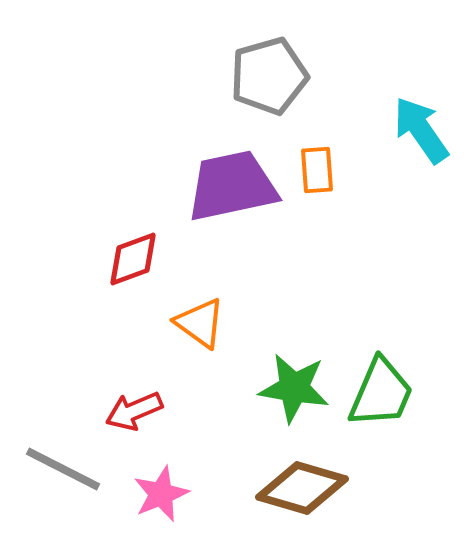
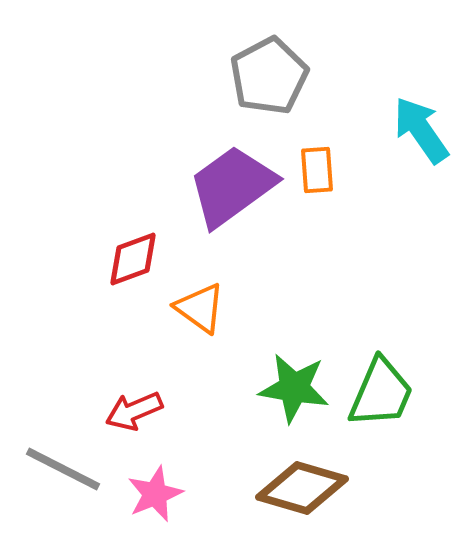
gray pentagon: rotated 12 degrees counterclockwise
purple trapezoid: rotated 24 degrees counterclockwise
orange triangle: moved 15 px up
pink star: moved 6 px left
